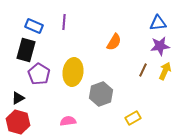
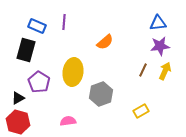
blue rectangle: moved 3 px right
orange semicircle: moved 9 px left; rotated 18 degrees clockwise
purple pentagon: moved 8 px down
yellow rectangle: moved 8 px right, 7 px up
